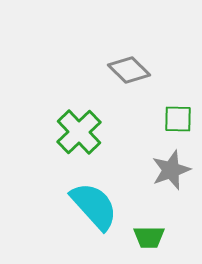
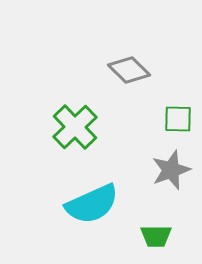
green cross: moved 4 px left, 5 px up
cyan semicircle: moved 2 px left, 2 px up; rotated 108 degrees clockwise
green trapezoid: moved 7 px right, 1 px up
